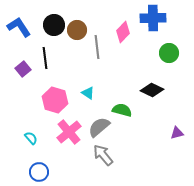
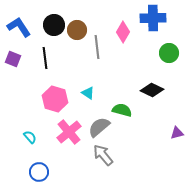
pink diamond: rotated 15 degrees counterclockwise
purple square: moved 10 px left, 10 px up; rotated 28 degrees counterclockwise
pink hexagon: moved 1 px up
cyan semicircle: moved 1 px left, 1 px up
